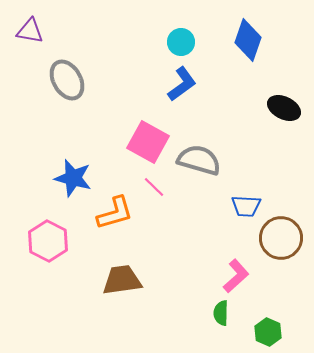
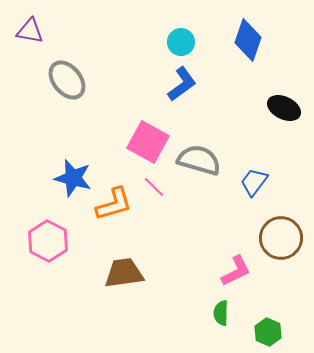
gray ellipse: rotated 9 degrees counterclockwise
blue trapezoid: moved 8 px right, 24 px up; rotated 124 degrees clockwise
orange L-shape: moved 1 px left, 9 px up
pink L-shape: moved 5 px up; rotated 16 degrees clockwise
brown trapezoid: moved 2 px right, 7 px up
